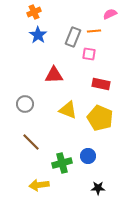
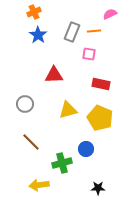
gray rectangle: moved 1 px left, 5 px up
yellow triangle: rotated 36 degrees counterclockwise
blue circle: moved 2 px left, 7 px up
